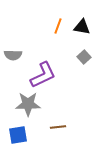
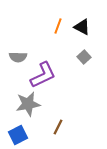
black triangle: rotated 18 degrees clockwise
gray semicircle: moved 5 px right, 2 px down
gray star: rotated 10 degrees counterclockwise
brown line: rotated 56 degrees counterclockwise
blue square: rotated 18 degrees counterclockwise
